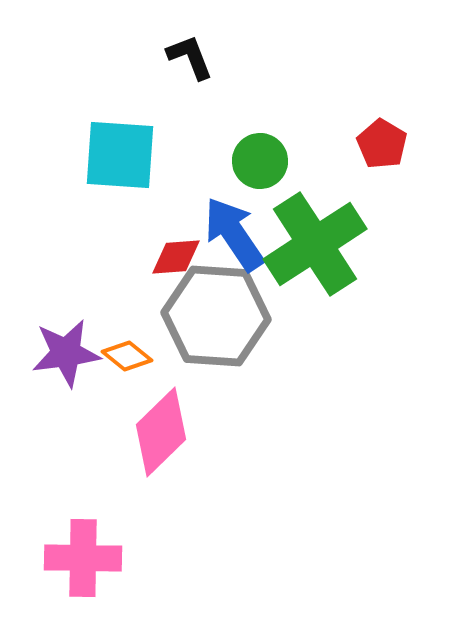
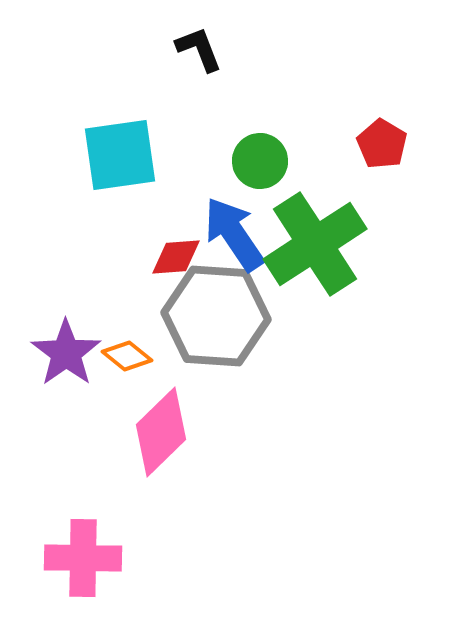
black L-shape: moved 9 px right, 8 px up
cyan square: rotated 12 degrees counterclockwise
purple star: rotated 28 degrees counterclockwise
